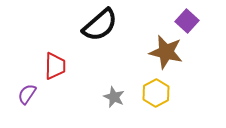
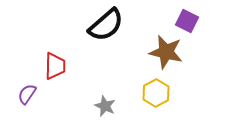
purple square: rotated 15 degrees counterclockwise
black semicircle: moved 6 px right
gray star: moved 9 px left, 9 px down
